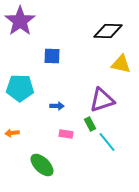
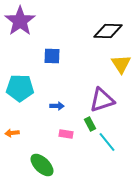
yellow triangle: rotated 45 degrees clockwise
